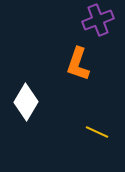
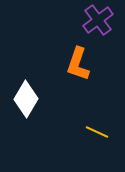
purple cross: rotated 16 degrees counterclockwise
white diamond: moved 3 px up
